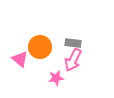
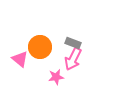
gray rectangle: rotated 14 degrees clockwise
pink arrow: moved 1 px up
pink star: moved 1 px up
